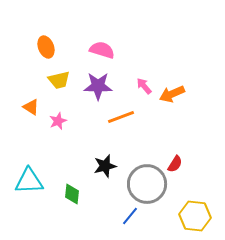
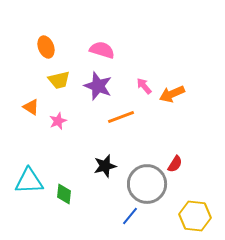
purple star: rotated 20 degrees clockwise
green diamond: moved 8 px left
